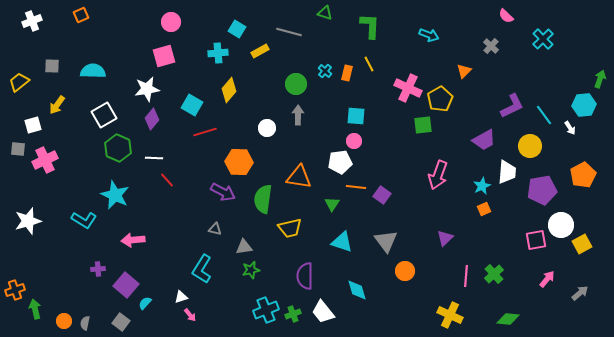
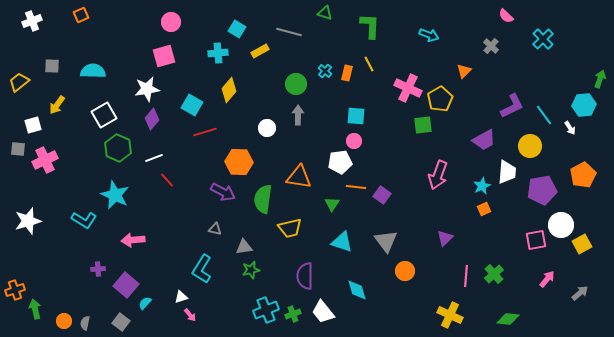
white line at (154, 158): rotated 24 degrees counterclockwise
